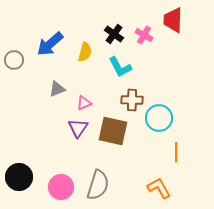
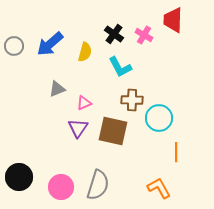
gray circle: moved 14 px up
